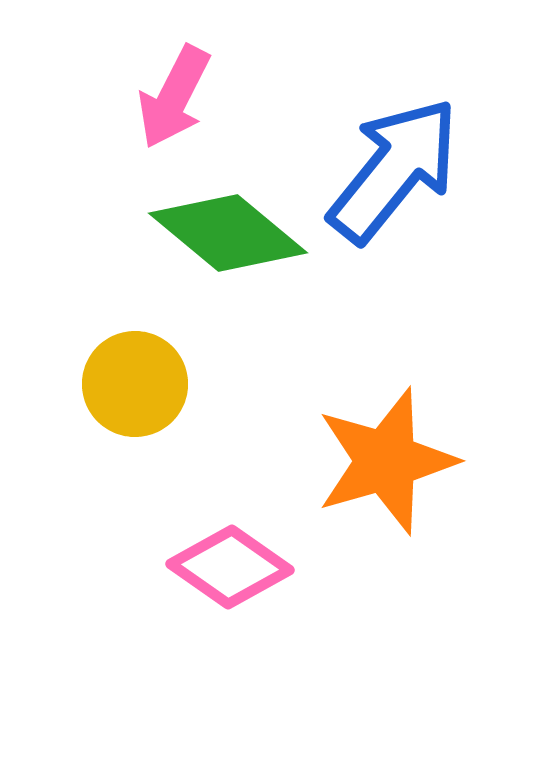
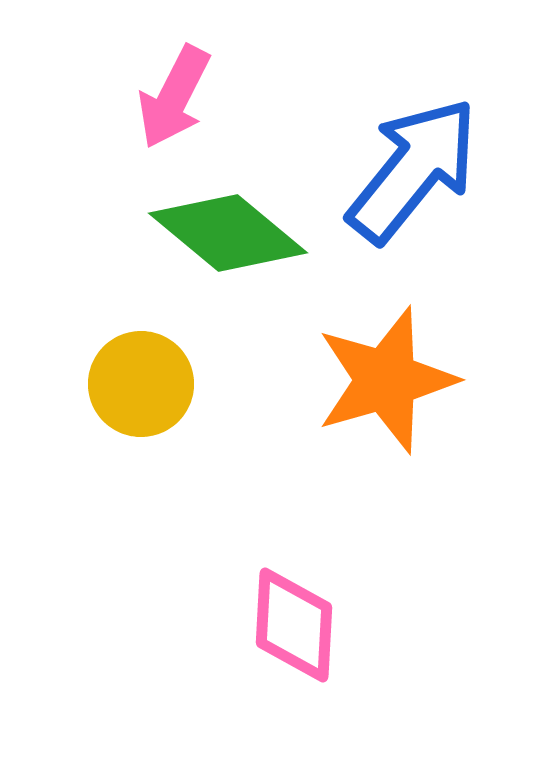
blue arrow: moved 19 px right
yellow circle: moved 6 px right
orange star: moved 81 px up
pink diamond: moved 64 px right, 58 px down; rotated 58 degrees clockwise
